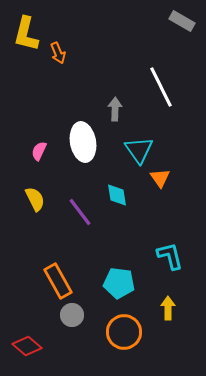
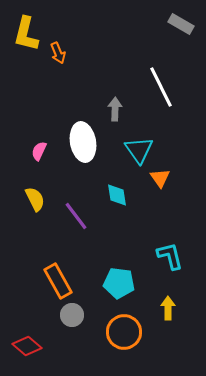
gray rectangle: moved 1 px left, 3 px down
purple line: moved 4 px left, 4 px down
